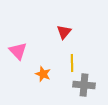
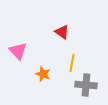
red triangle: moved 2 px left; rotated 35 degrees counterclockwise
yellow line: rotated 12 degrees clockwise
gray cross: moved 2 px right
